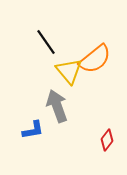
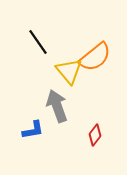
black line: moved 8 px left
orange semicircle: moved 2 px up
red diamond: moved 12 px left, 5 px up
